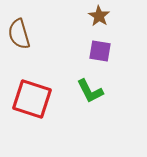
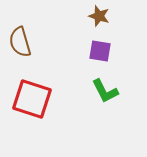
brown star: rotated 15 degrees counterclockwise
brown semicircle: moved 1 px right, 8 px down
green L-shape: moved 15 px right
